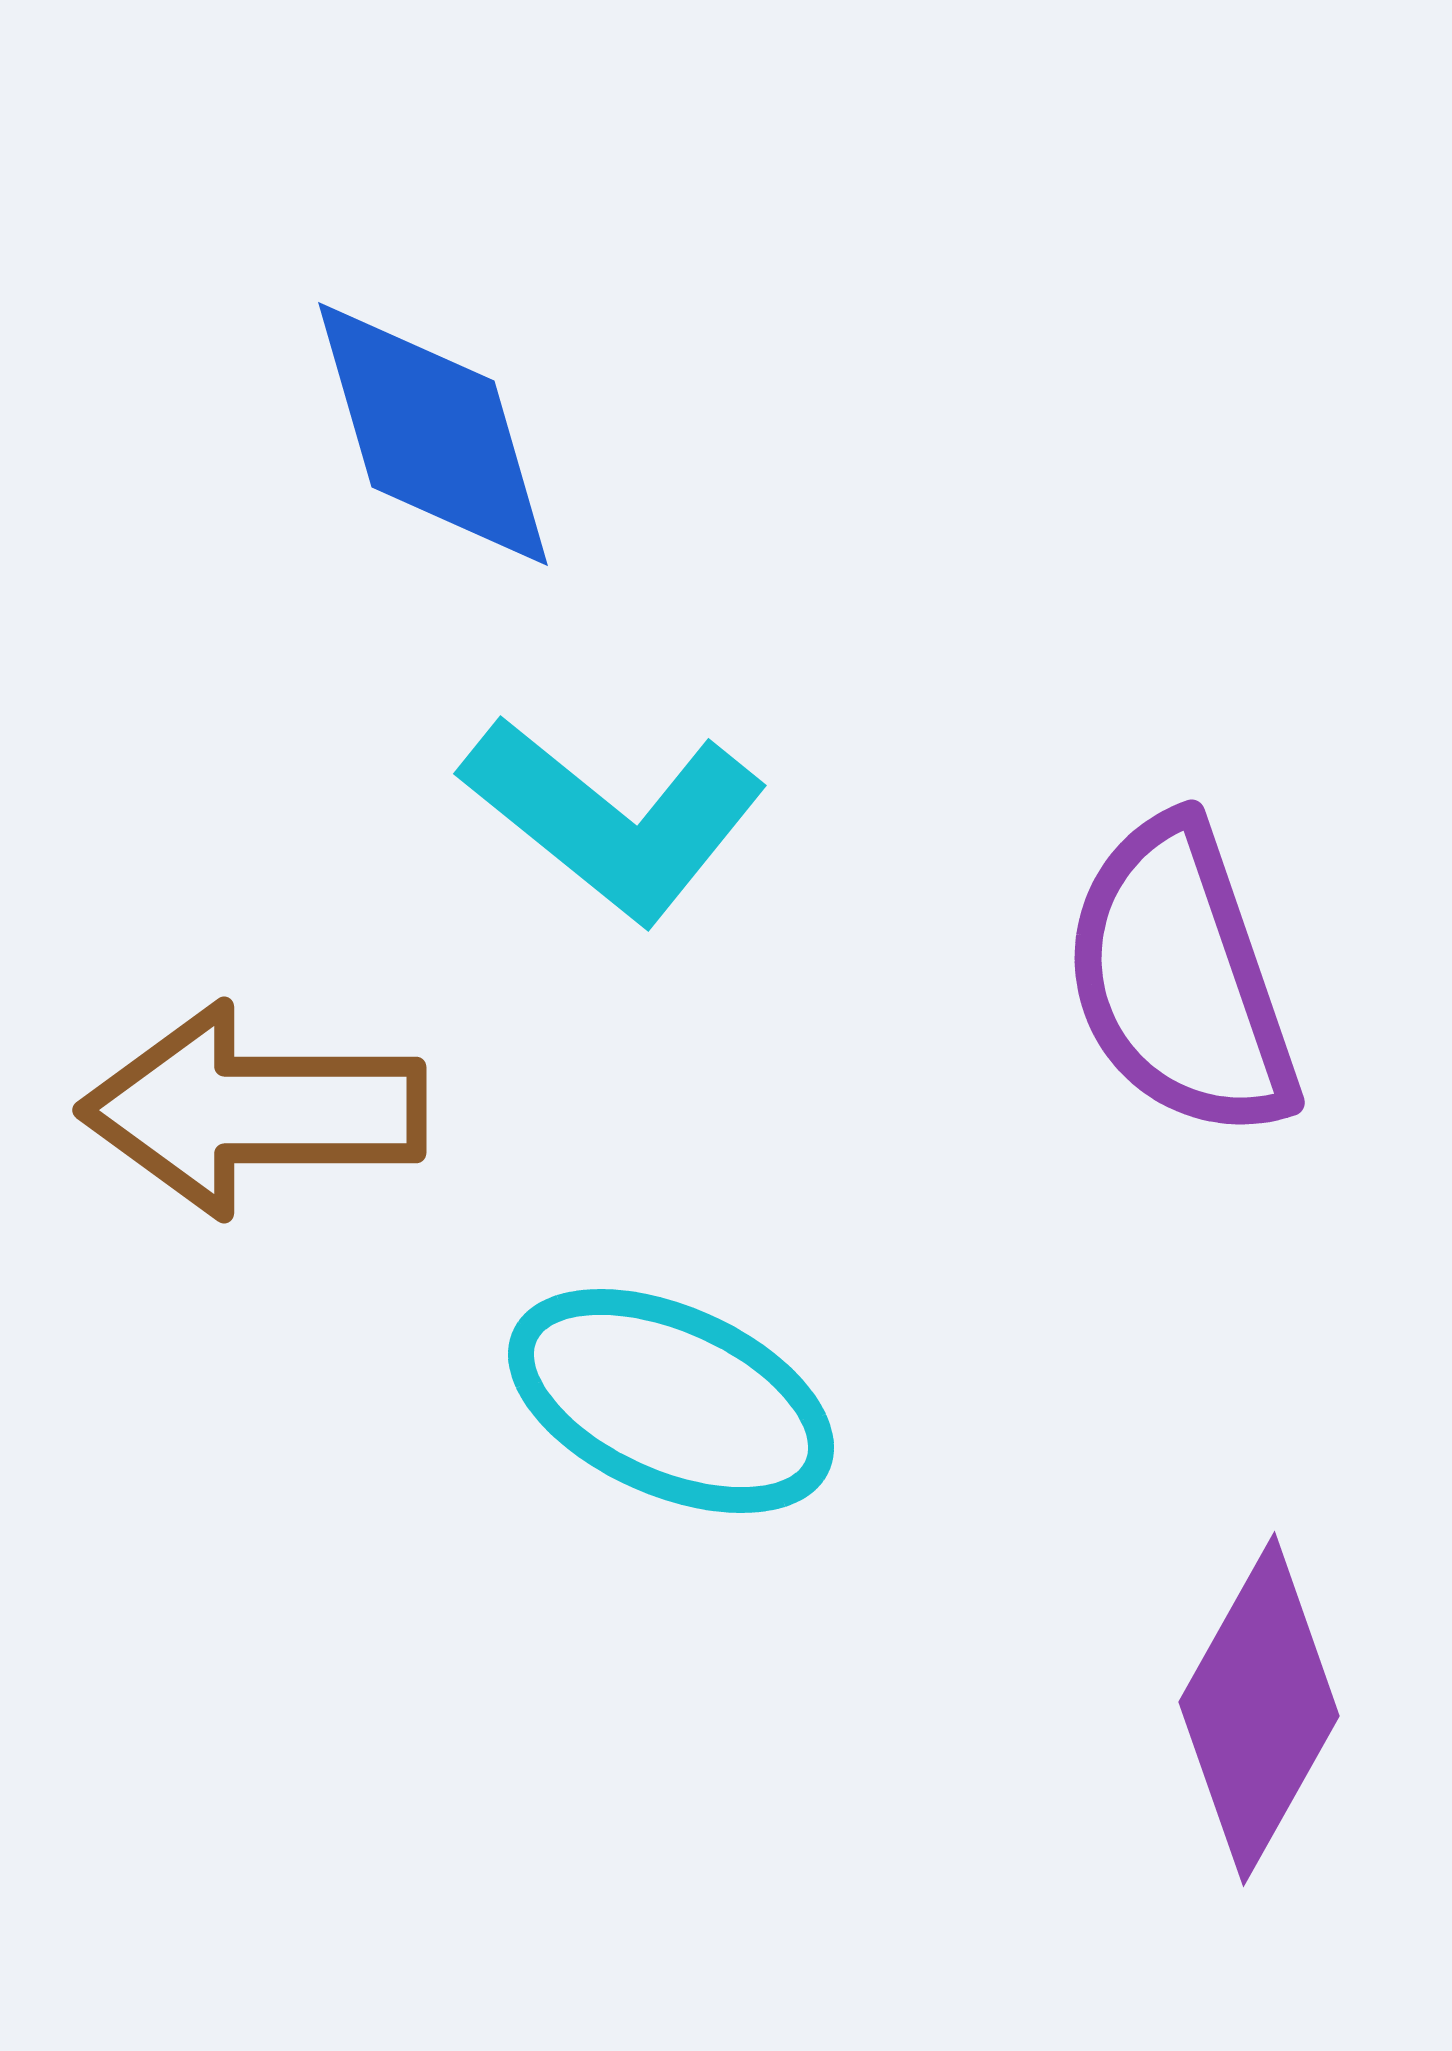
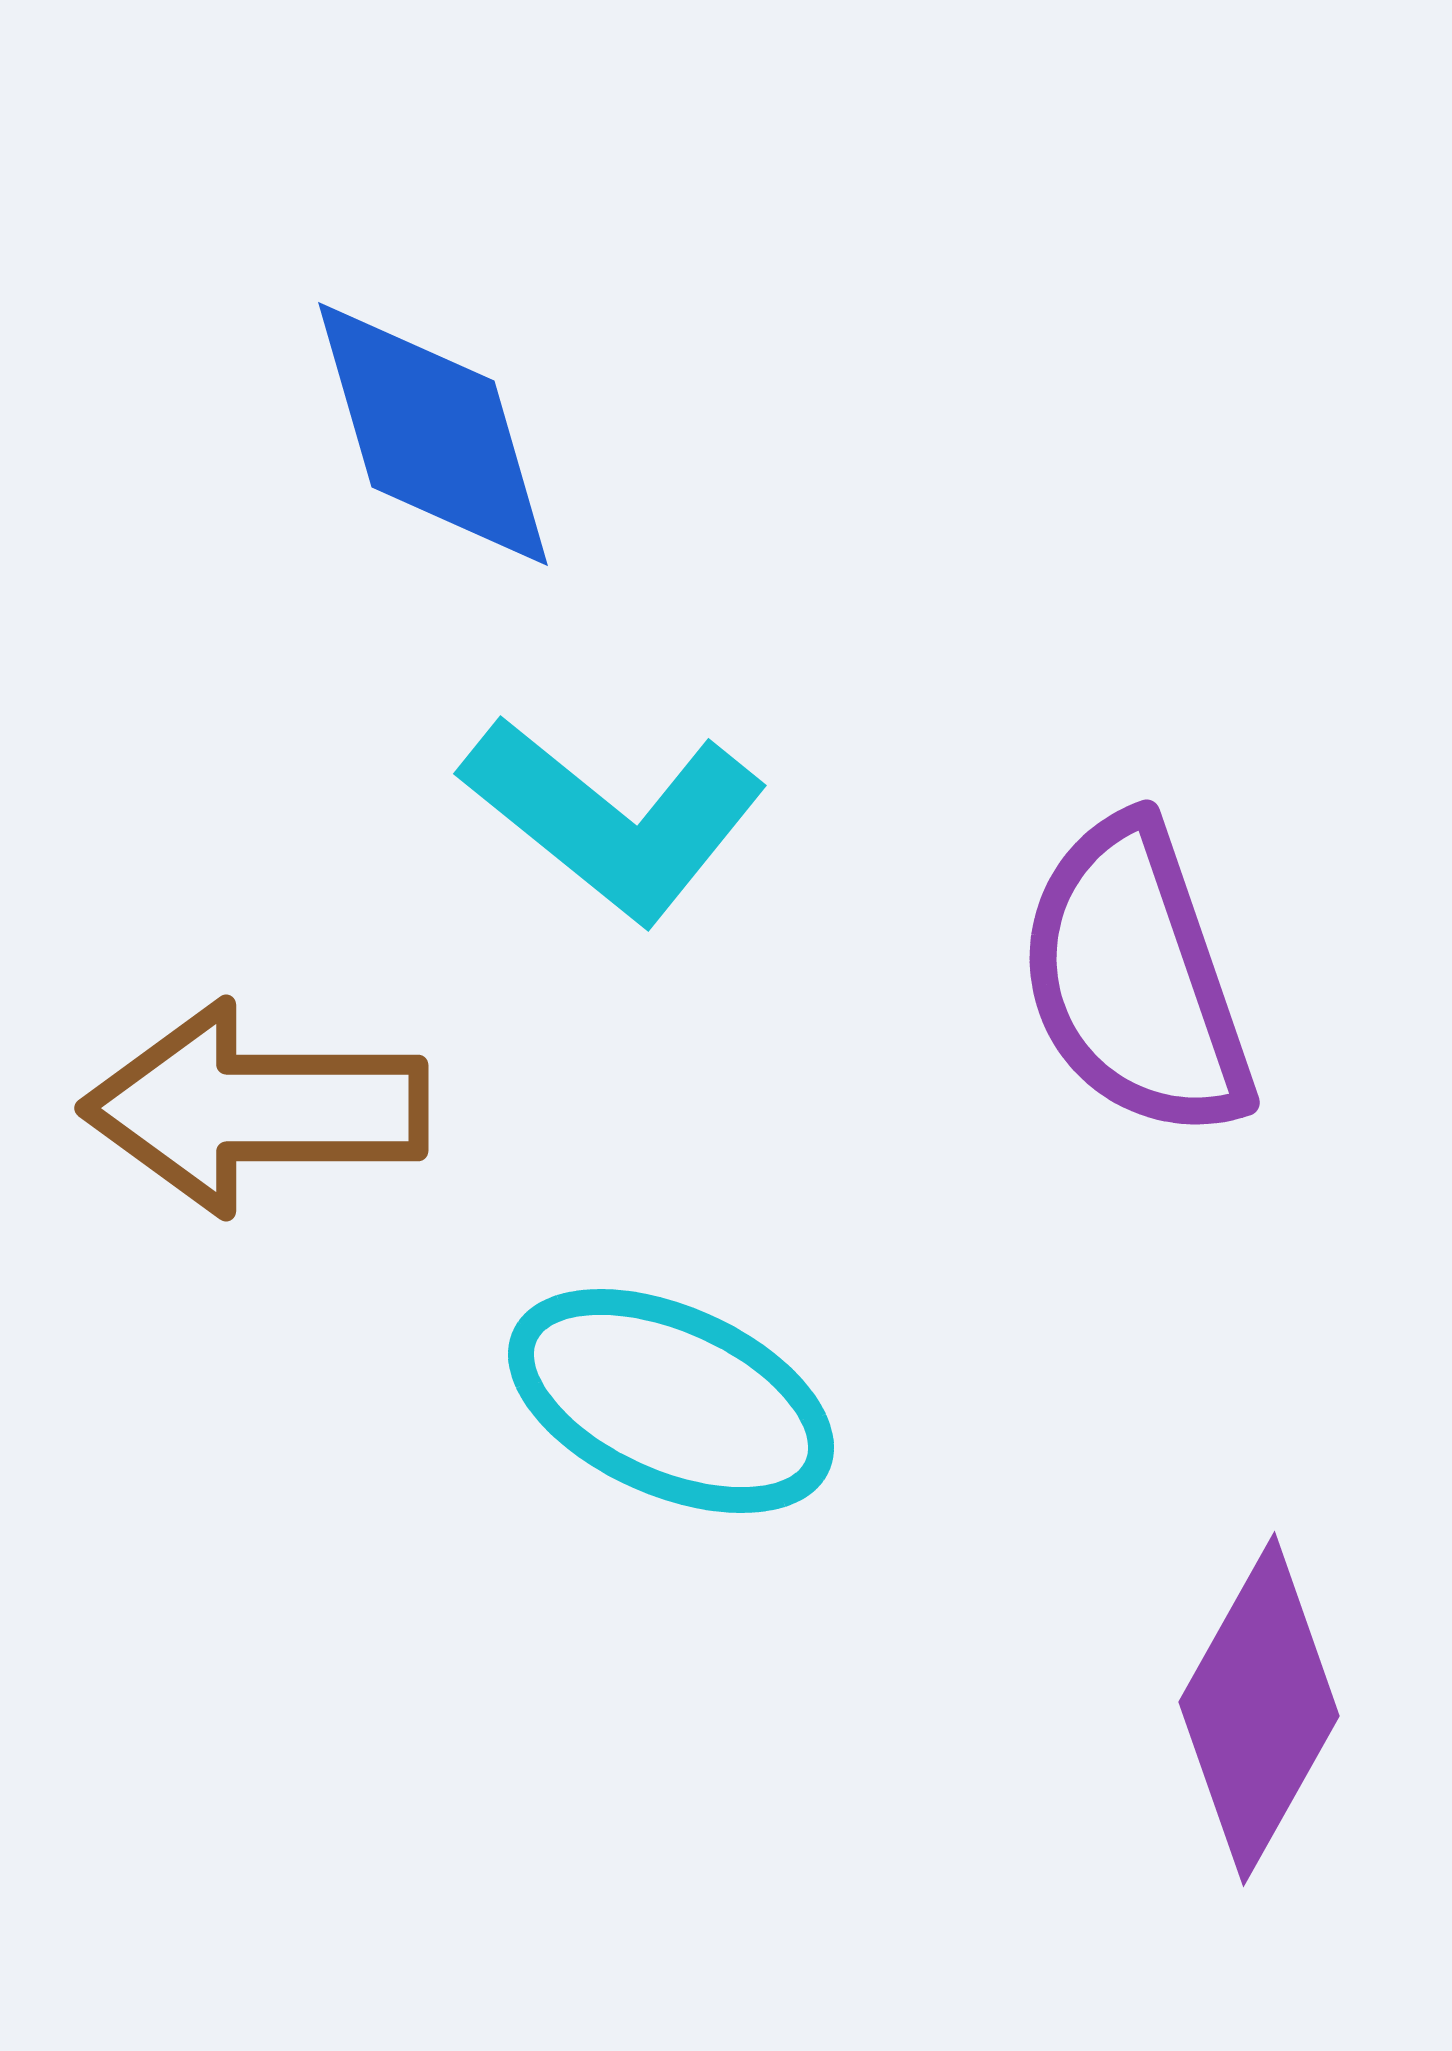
purple semicircle: moved 45 px left
brown arrow: moved 2 px right, 2 px up
